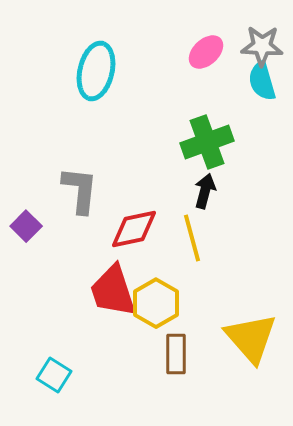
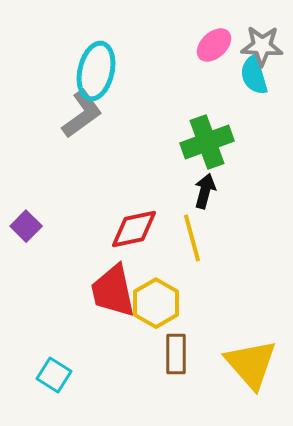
pink ellipse: moved 8 px right, 7 px up
cyan semicircle: moved 8 px left, 6 px up
gray L-shape: moved 2 px right, 76 px up; rotated 48 degrees clockwise
red trapezoid: rotated 6 degrees clockwise
yellow triangle: moved 26 px down
